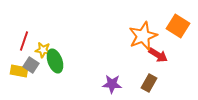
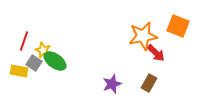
orange square: rotated 10 degrees counterclockwise
orange star: rotated 12 degrees clockwise
yellow star: rotated 14 degrees clockwise
red arrow: moved 2 px left, 2 px up; rotated 12 degrees clockwise
green ellipse: rotated 35 degrees counterclockwise
gray square: moved 3 px right, 2 px up
purple star: rotated 24 degrees counterclockwise
